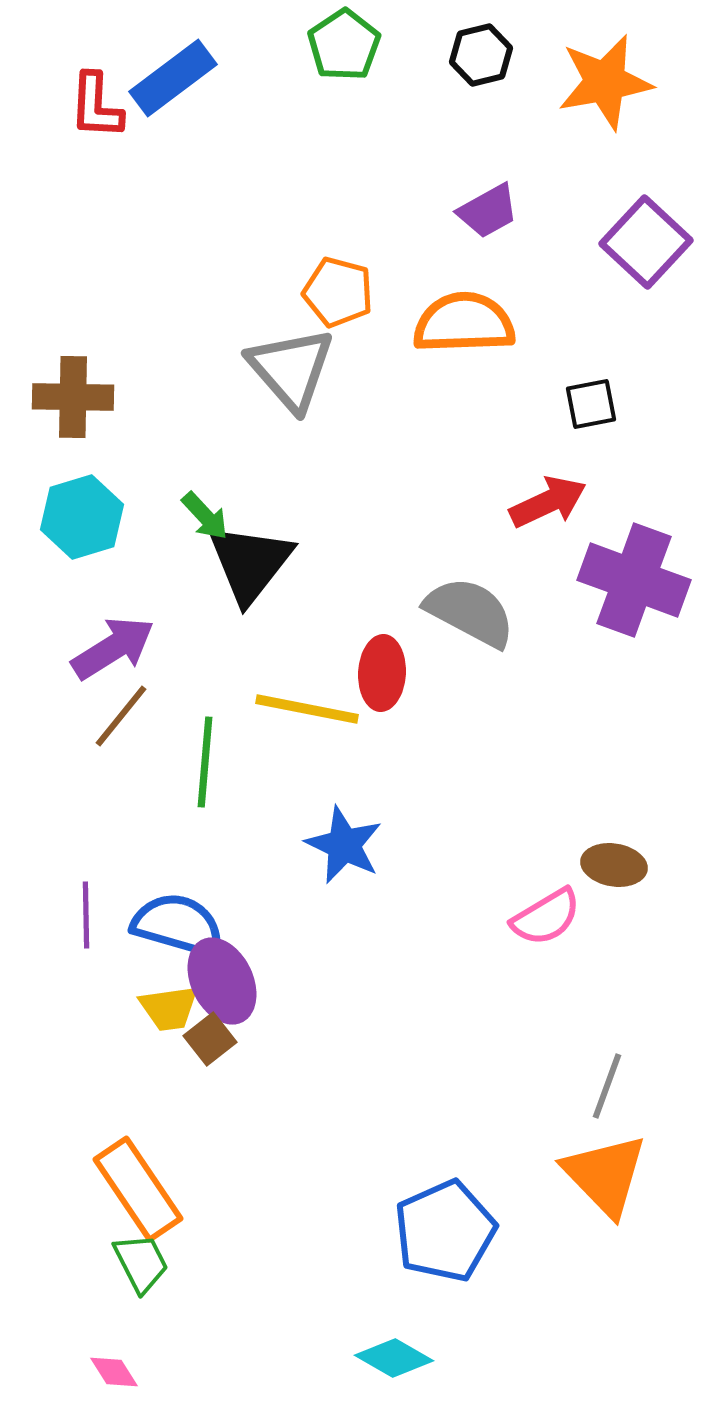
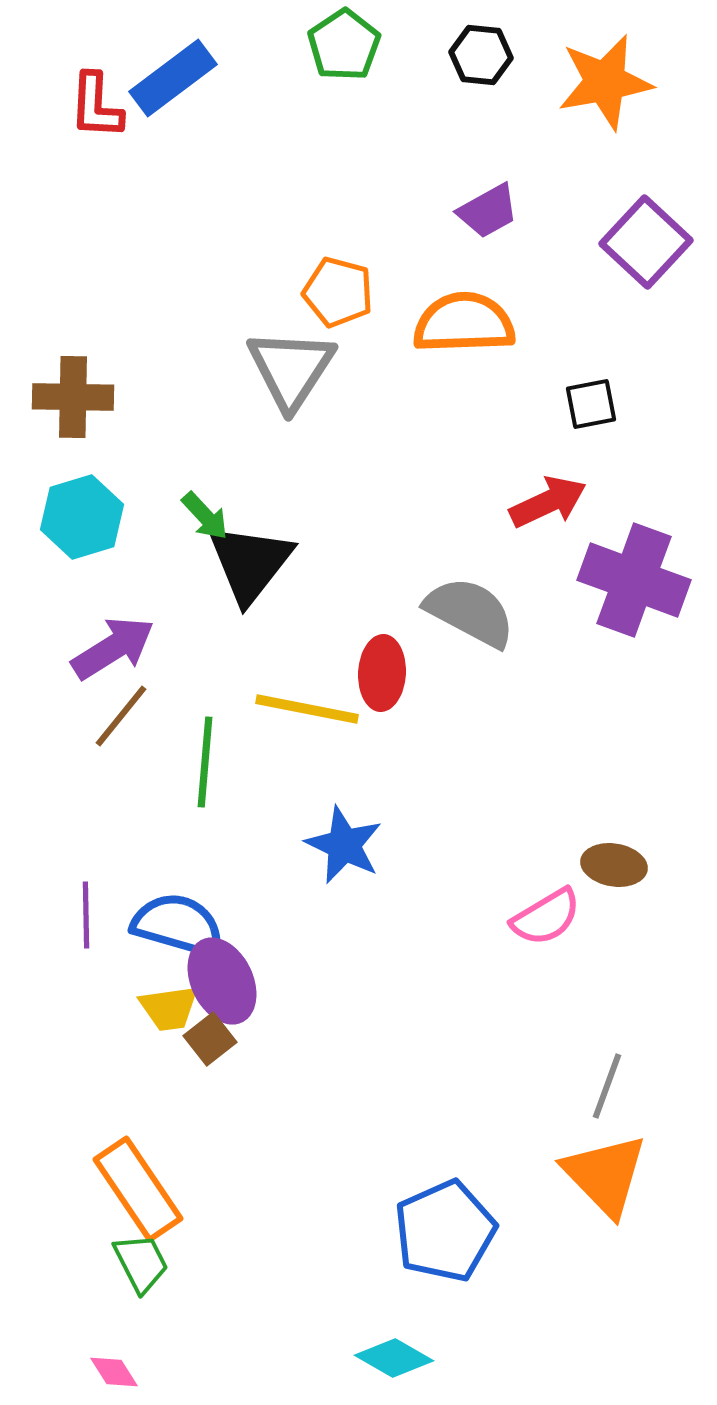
black hexagon: rotated 20 degrees clockwise
gray triangle: rotated 14 degrees clockwise
